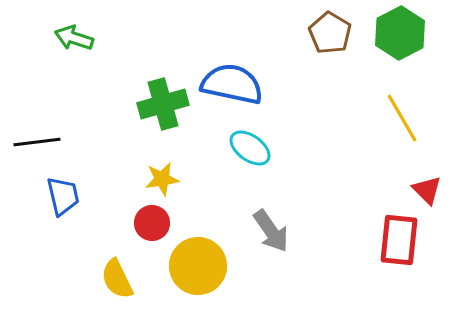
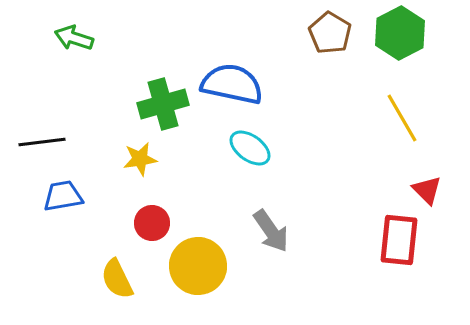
black line: moved 5 px right
yellow star: moved 22 px left, 20 px up
blue trapezoid: rotated 87 degrees counterclockwise
